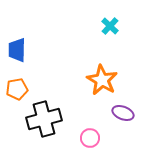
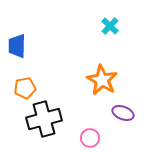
blue trapezoid: moved 4 px up
orange pentagon: moved 8 px right, 1 px up
